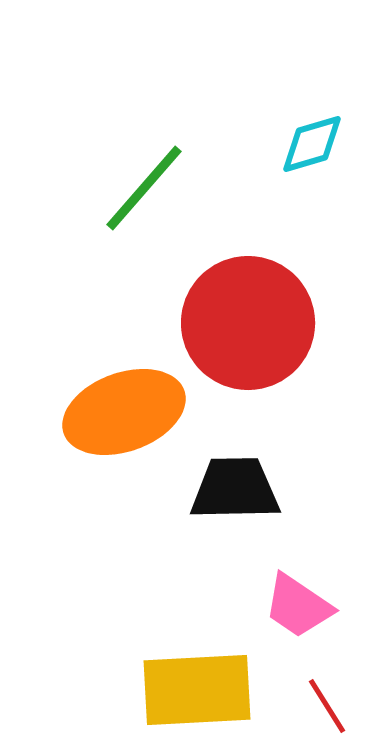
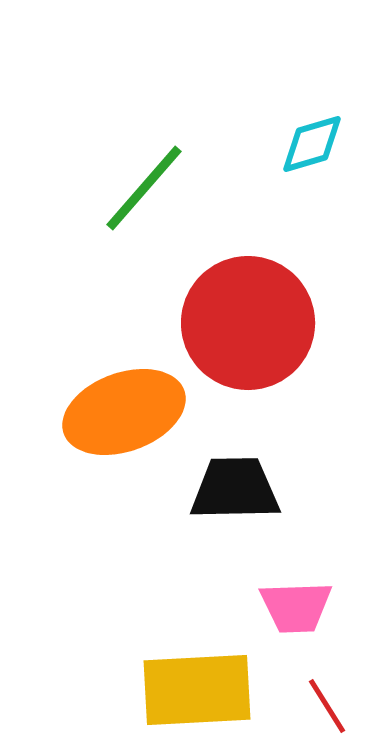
pink trapezoid: moved 2 px left, 1 px down; rotated 36 degrees counterclockwise
